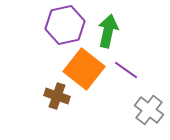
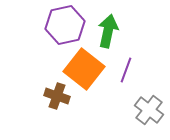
purple line: rotated 75 degrees clockwise
